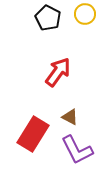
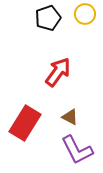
black pentagon: rotated 25 degrees clockwise
red rectangle: moved 8 px left, 11 px up
